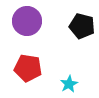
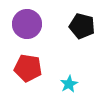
purple circle: moved 3 px down
